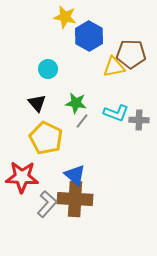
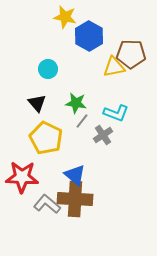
gray cross: moved 36 px left, 15 px down; rotated 36 degrees counterclockwise
gray L-shape: rotated 92 degrees counterclockwise
